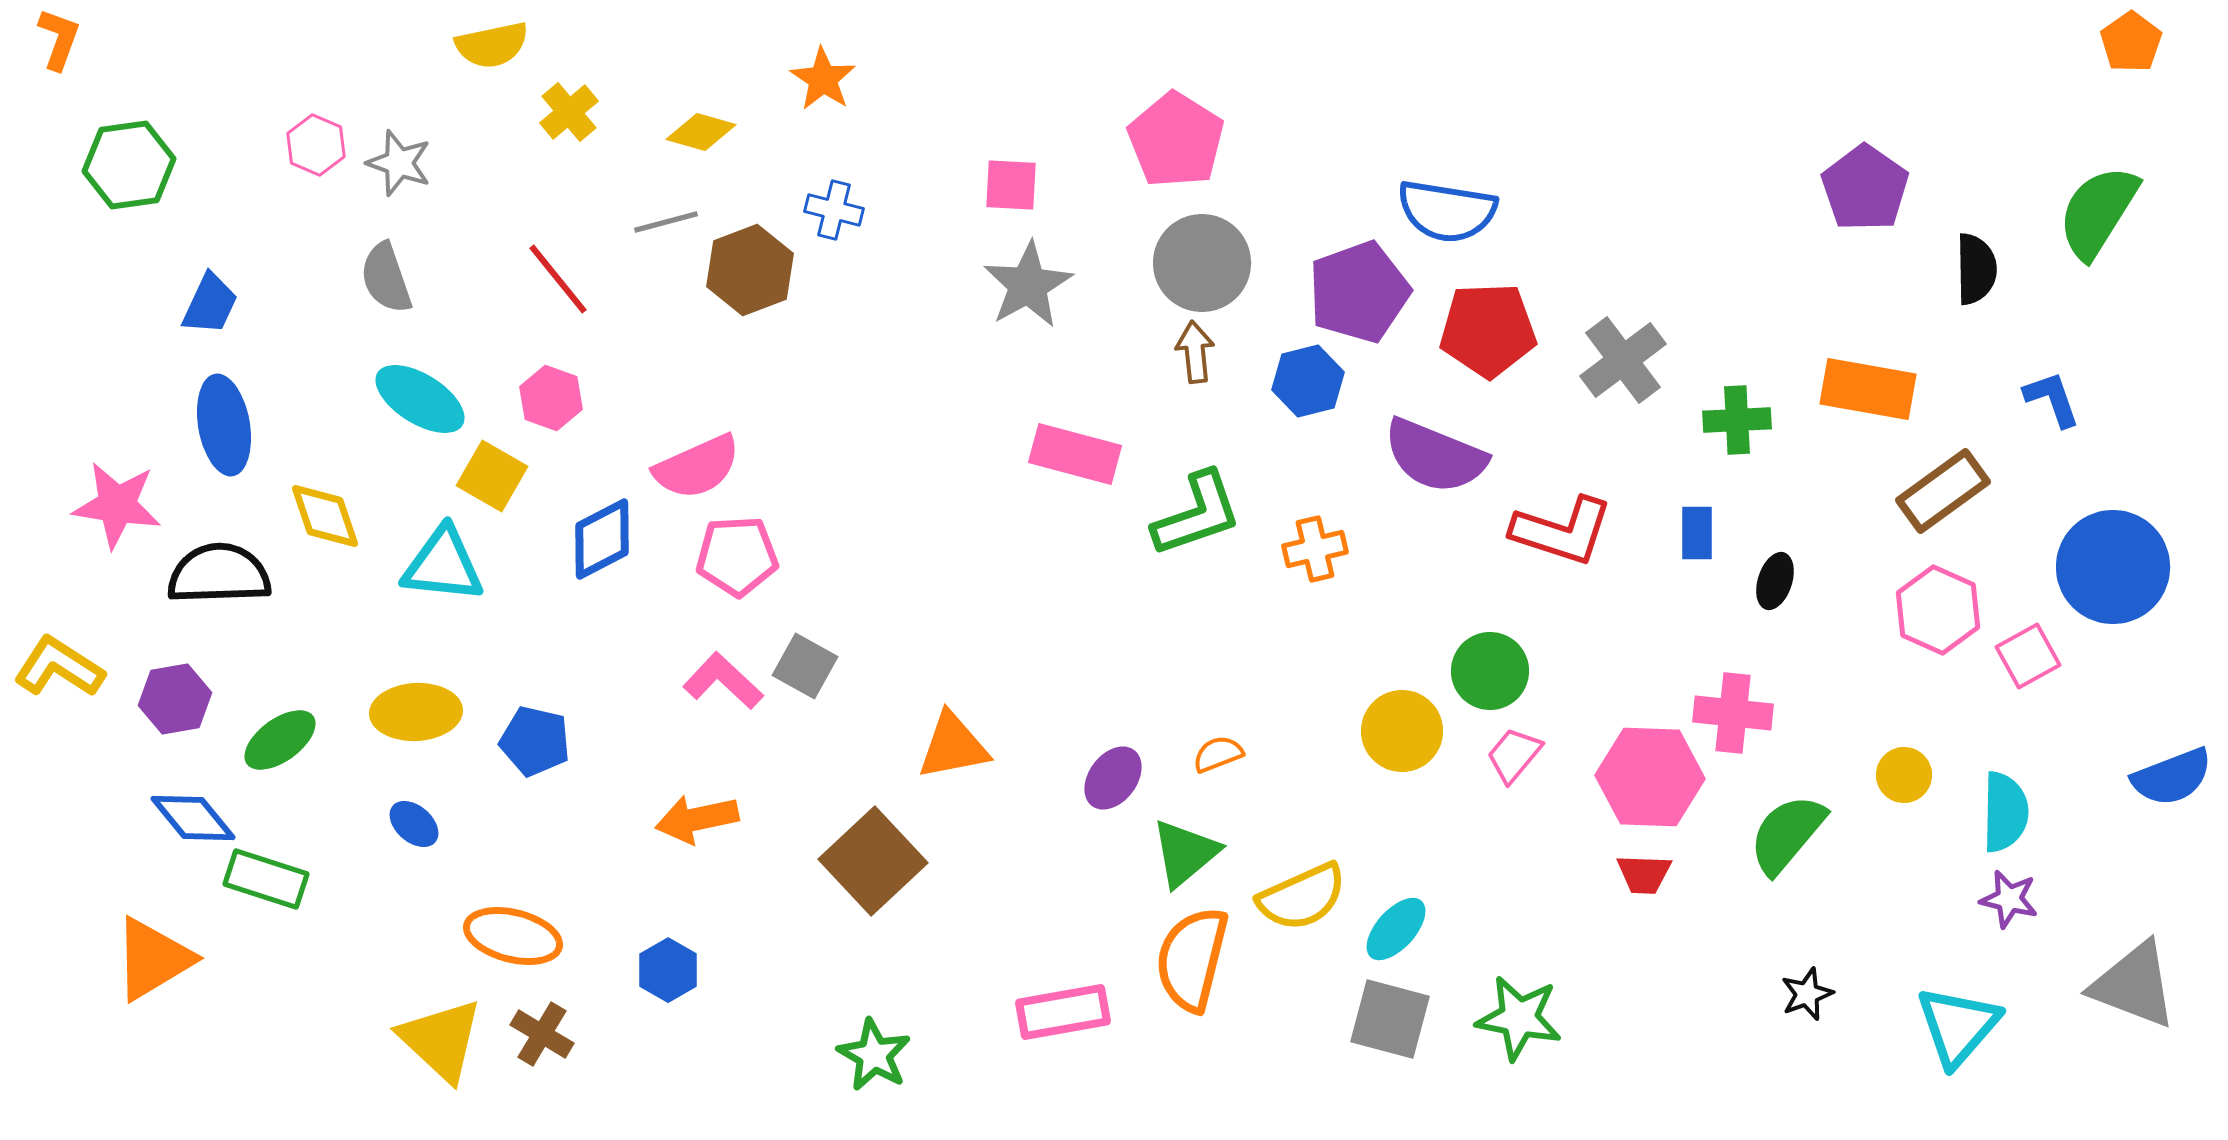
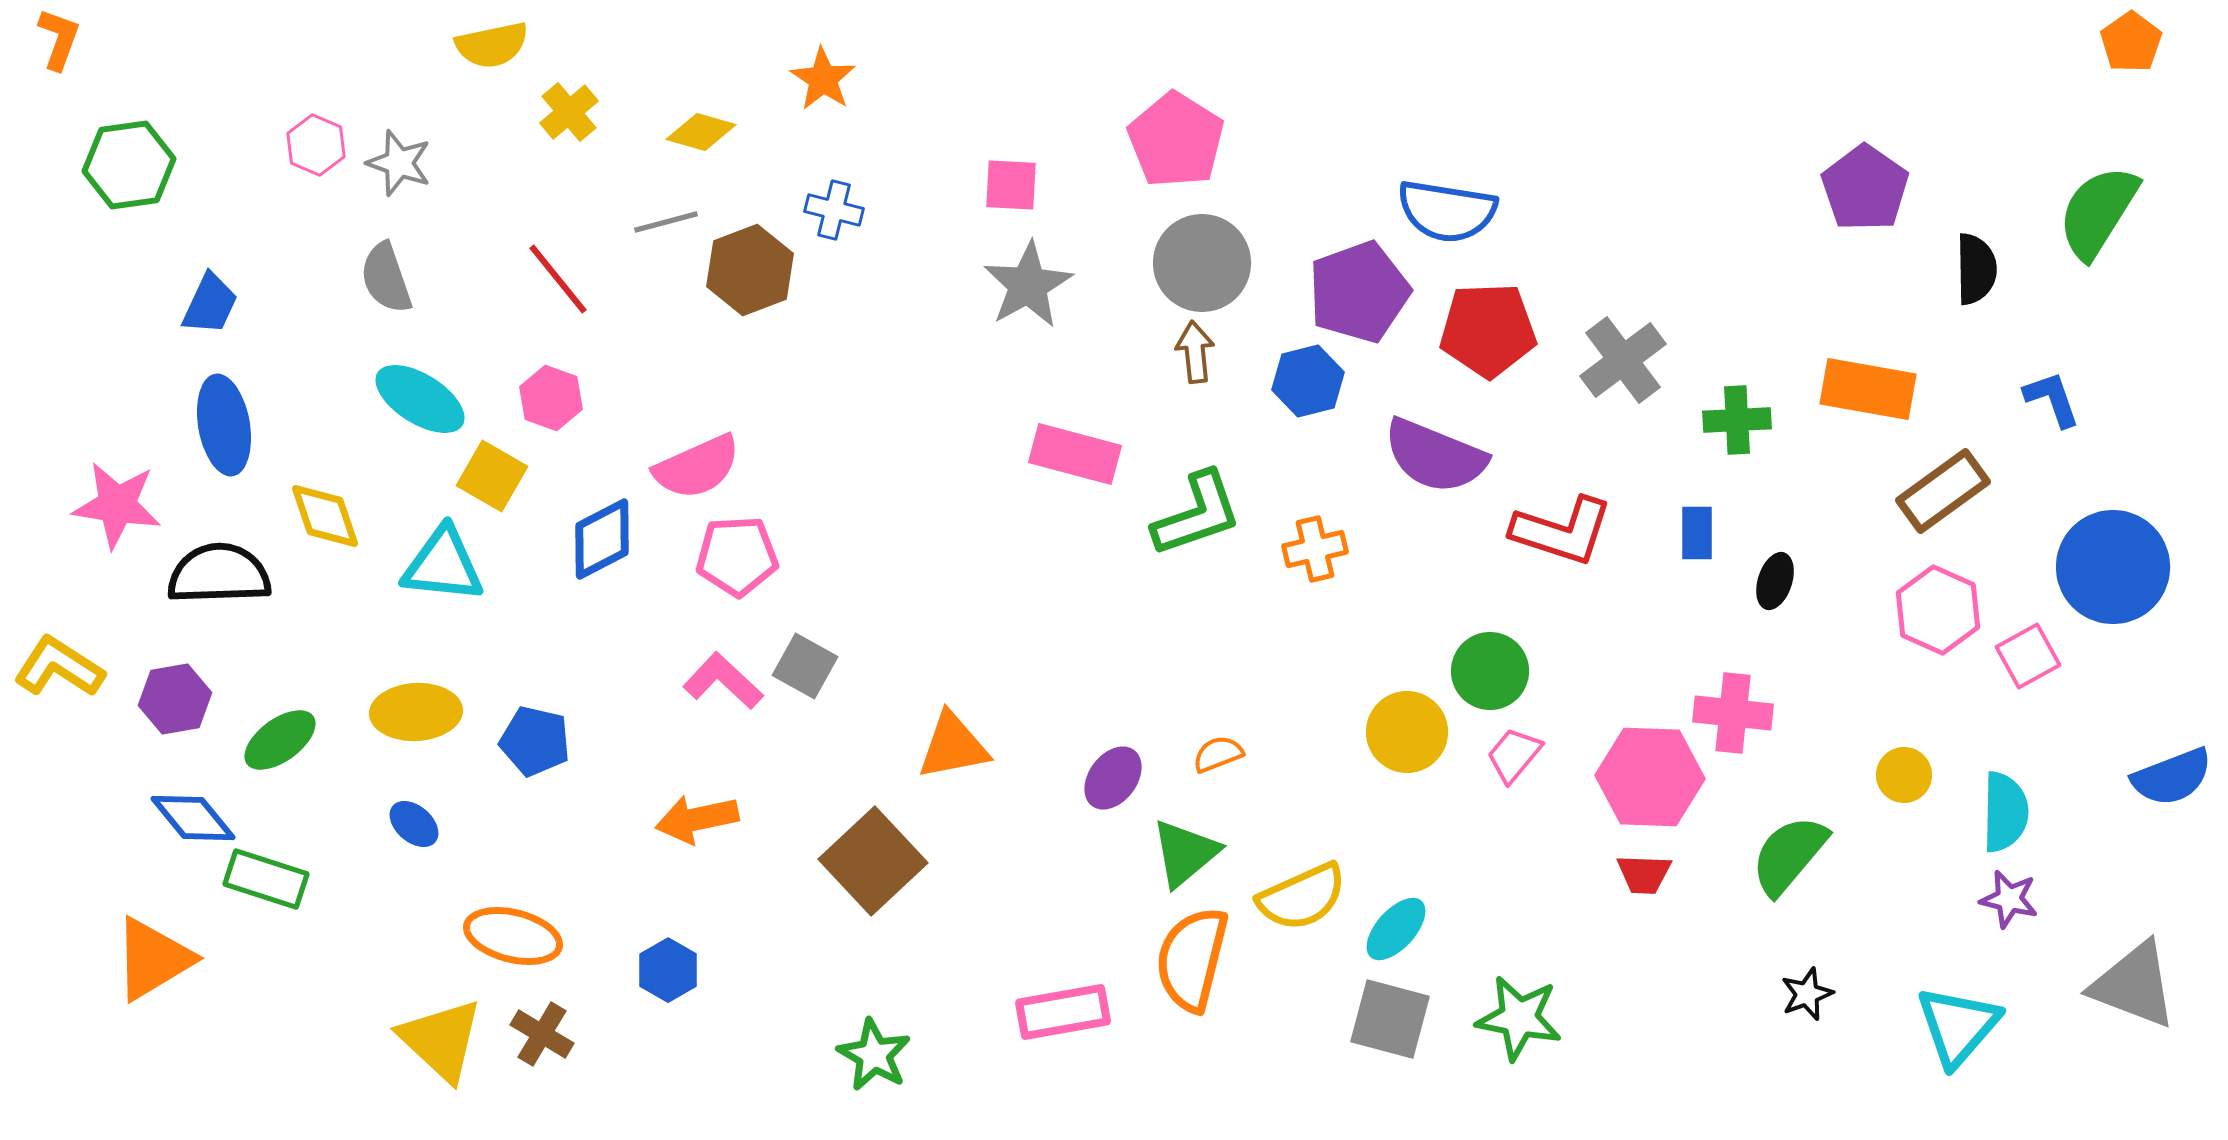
yellow circle at (1402, 731): moved 5 px right, 1 px down
green semicircle at (1787, 834): moved 2 px right, 21 px down
